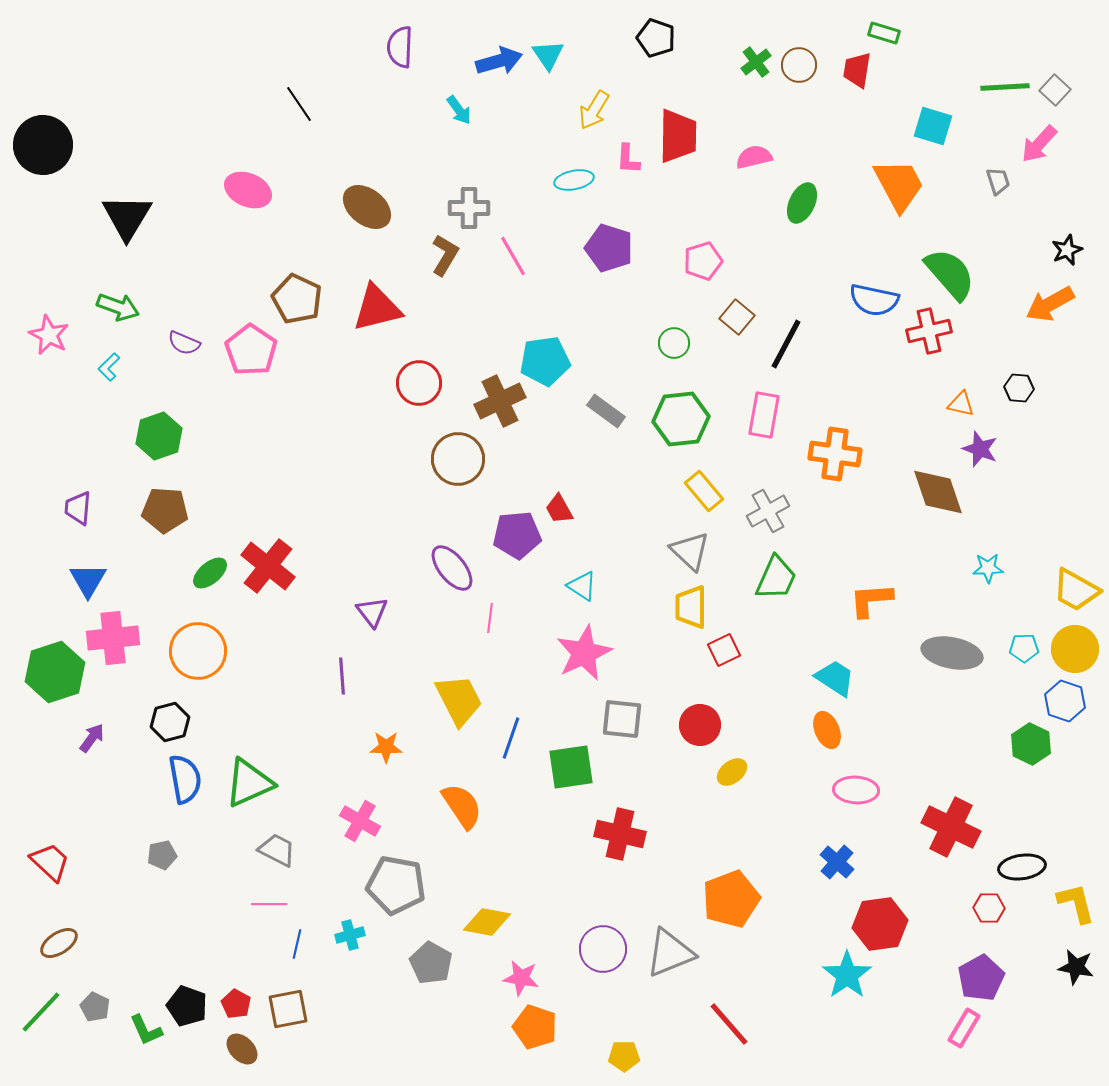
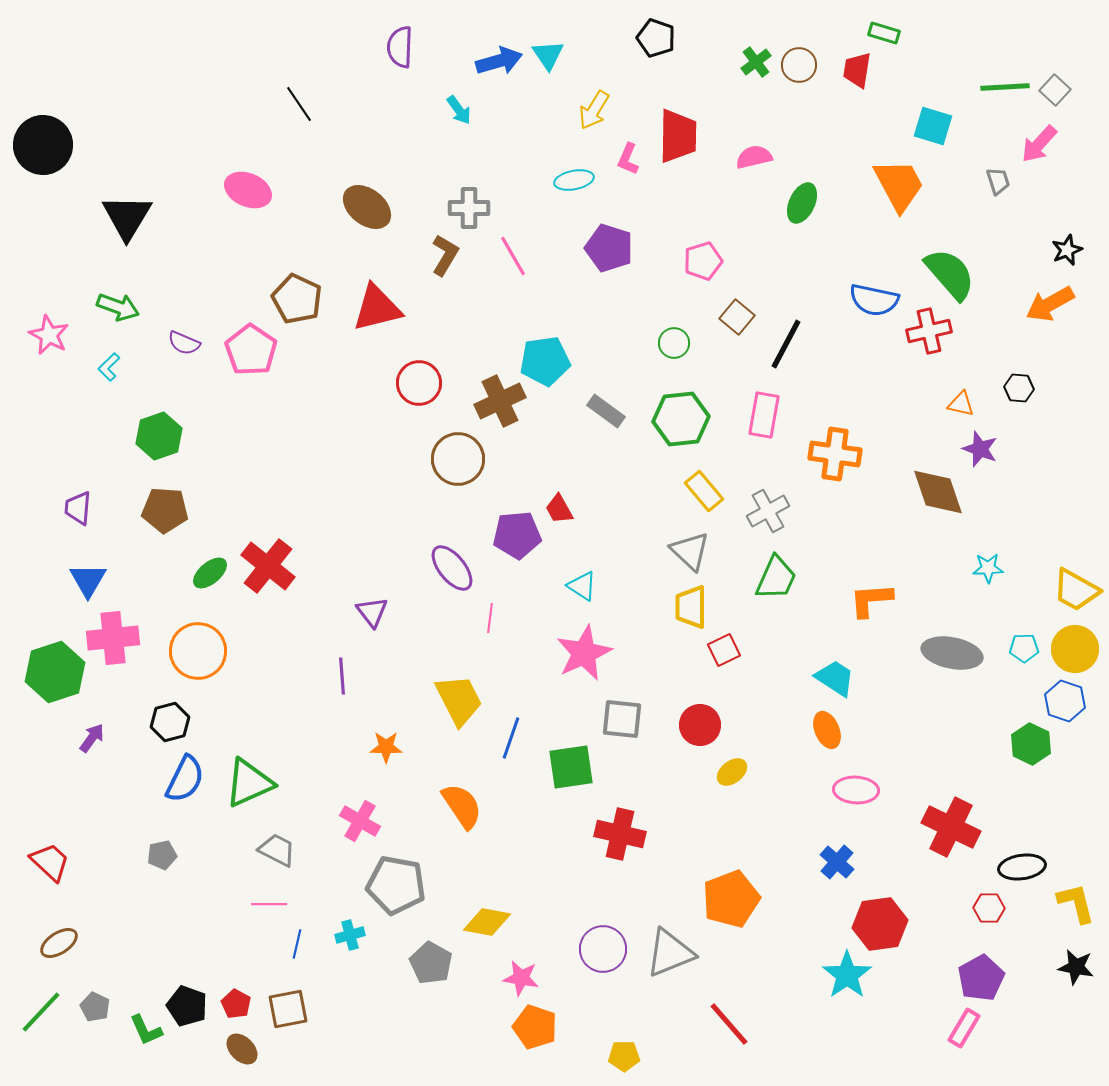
pink L-shape at (628, 159): rotated 20 degrees clockwise
blue semicircle at (185, 779): rotated 36 degrees clockwise
